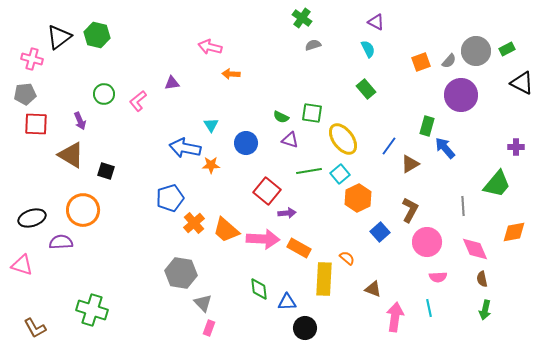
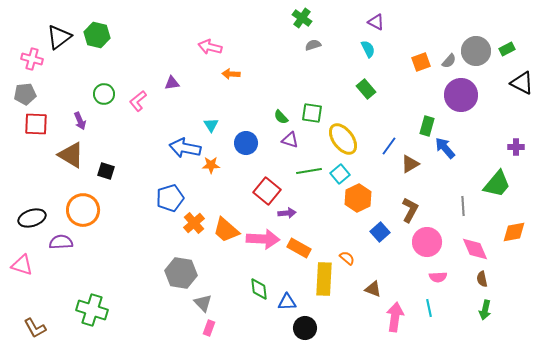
green semicircle at (281, 117): rotated 21 degrees clockwise
